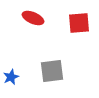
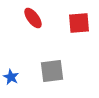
red ellipse: rotated 30 degrees clockwise
blue star: rotated 21 degrees counterclockwise
